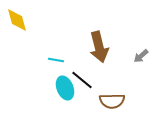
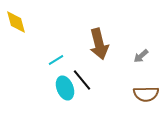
yellow diamond: moved 1 px left, 2 px down
brown arrow: moved 3 px up
cyan line: rotated 42 degrees counterclockwise
black line: rotated 10 degrees clockwise
brown semicircle: moved 34 px right, 7 px up
